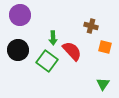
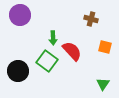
brown cross: moved 7 px up
black circle: moved 21 px down
